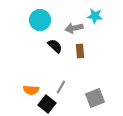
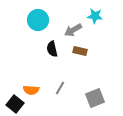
cyan circle: moved 2 px left
gray arrow: moved 1 px left, 2 px down; rotated 18 degrees counterclockwise
black semicircle: moved 3 px left, 3 px down; rotated 147 degrees counterclockwise
brown rectangle: rotated 72 degrees counterclockwise
gray line: moved 1 px left, 1 px down
black square: moved 32 px left
